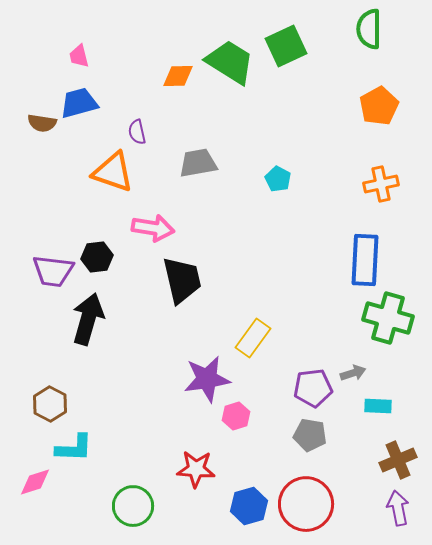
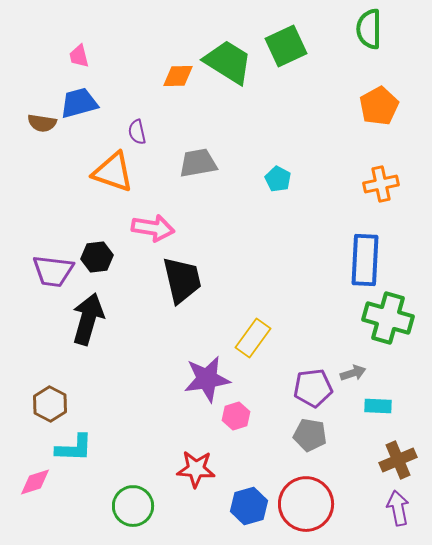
green trapezoid: moved 2 px left
